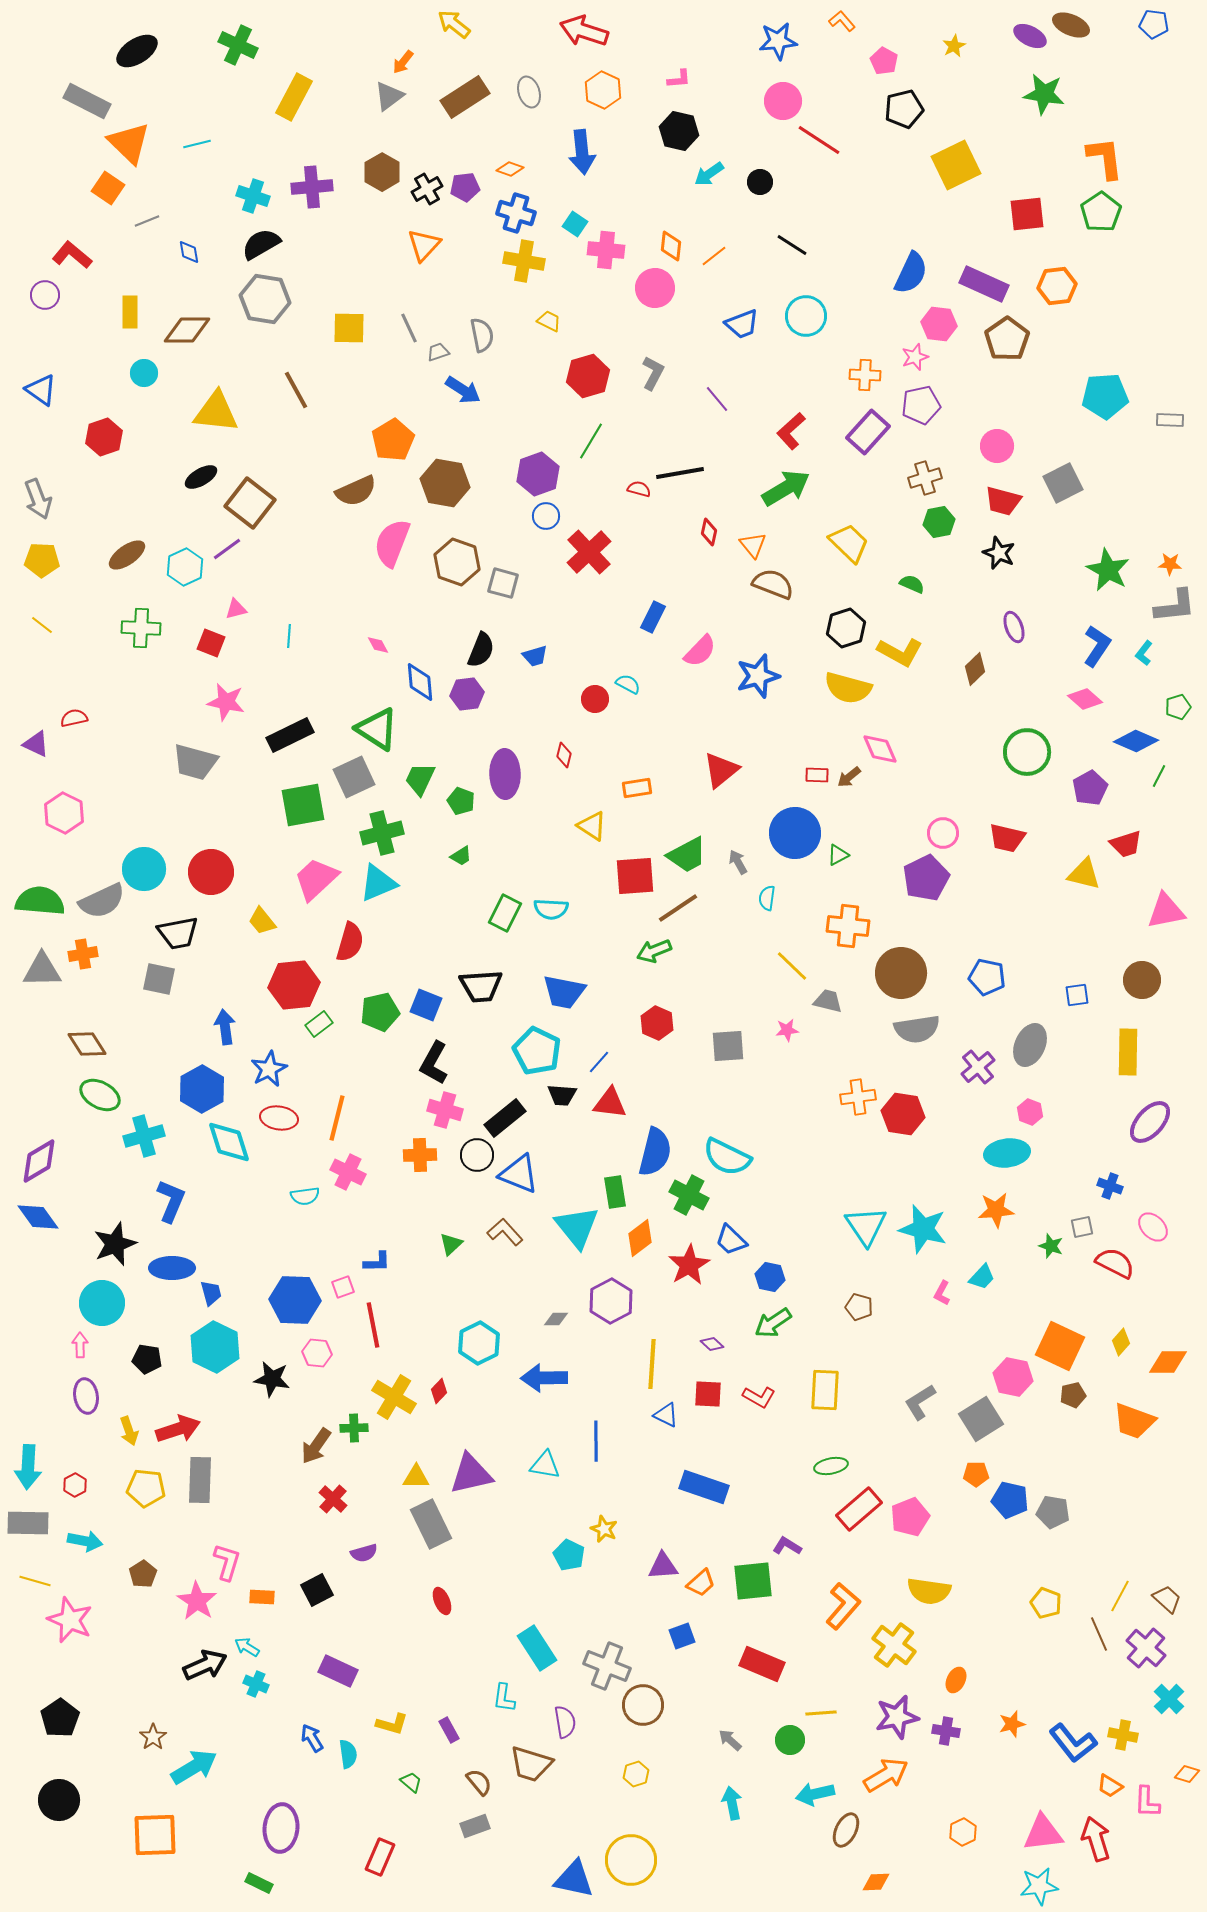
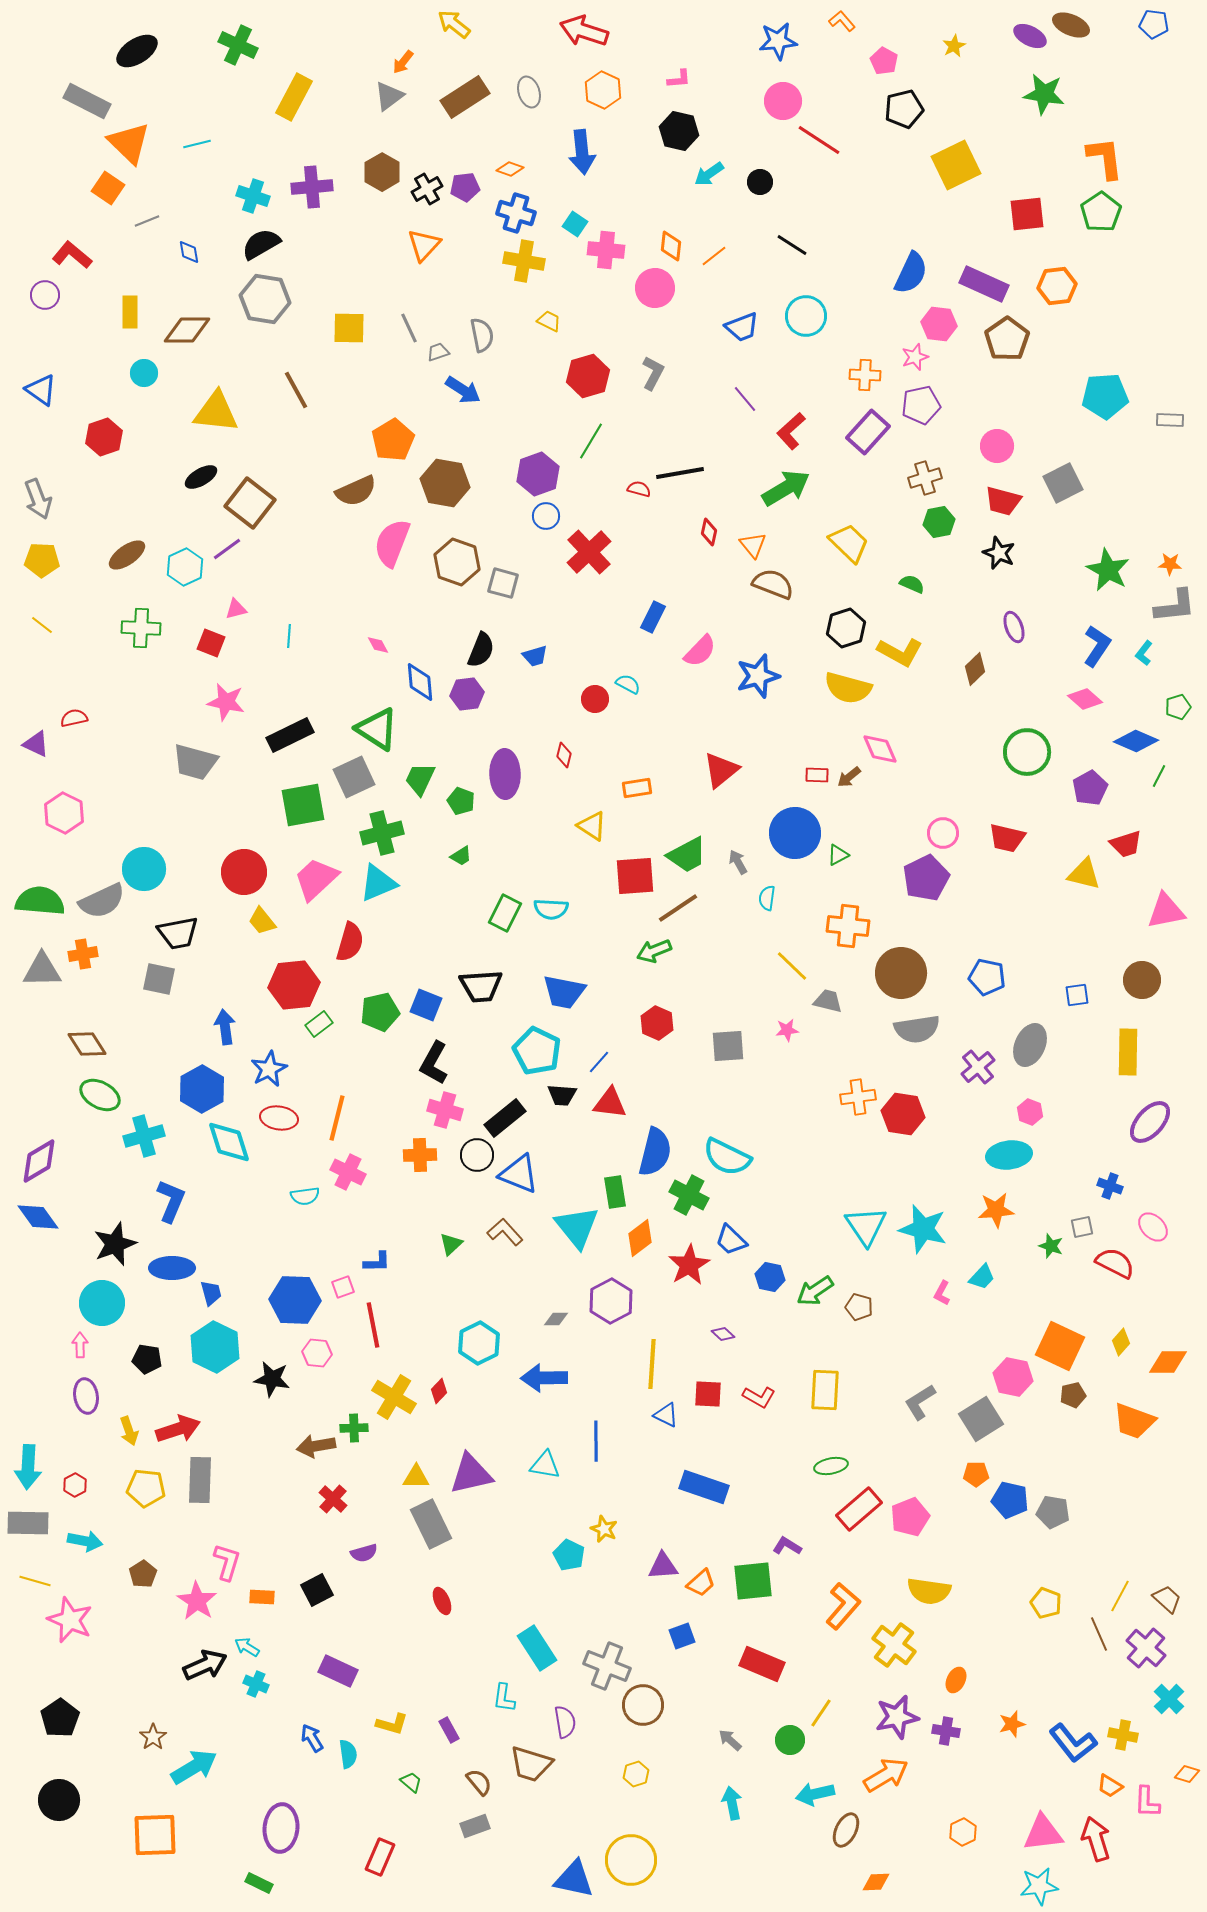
blue trapezoid at (742, 324): moved 3 px down
purple line at (717, 399): moved 28 px right
red circle at (211, 872): moved 33 px right
cyan ellipse at (1007, 1153): moved 2 px right, 2 px down
green arrow at (773, 1323): moved 42 px right, 32 px up
purple diamond at (712, 1344): moved 11 px right, 10 px up
brown arrow at (316, 1446): rotated 45 degrees clockwise
yellow line at (821, 1713): rotated 52 degrees counterclockwise
